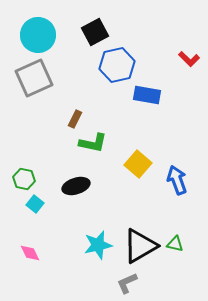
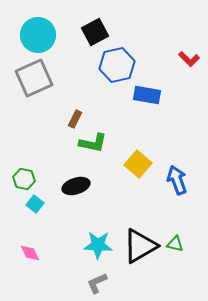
cyan star: rotated 16 degrees clockwise
gray L-shape: moved 30 px left
